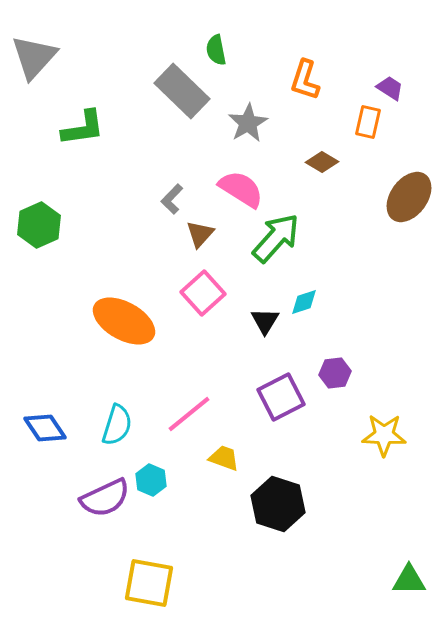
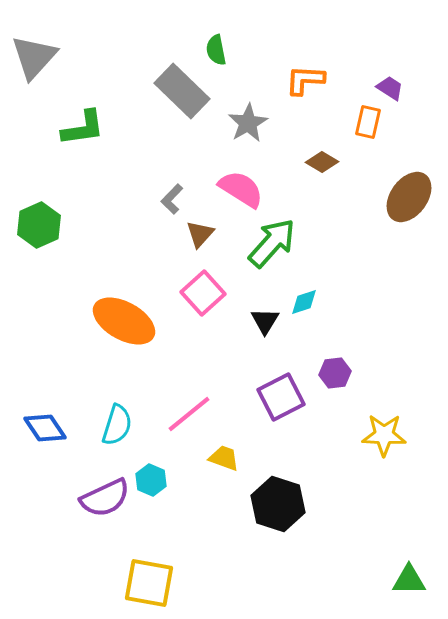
orange L-shape: rotated 75 degrees clockwise
green arrow: moved 4 px left, 5 px down
